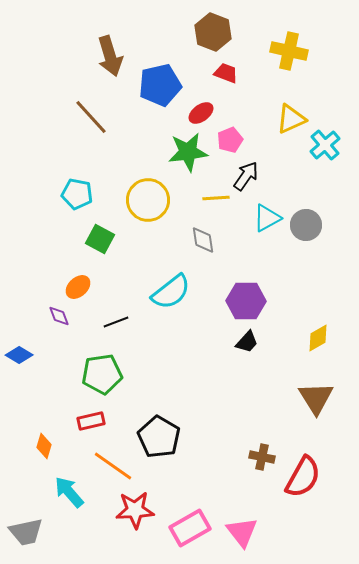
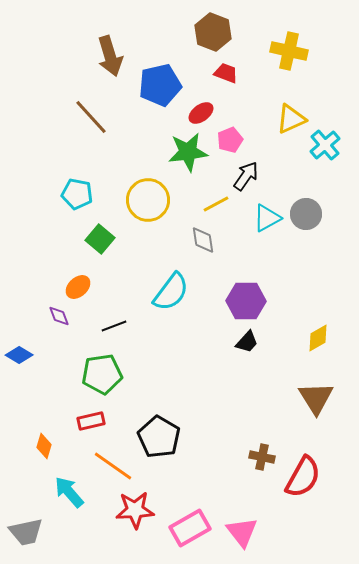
yellow line: moved 6 px down; rotated 24 degrees counterclockwise
gray circle: moved 11 px up
green square: rotated 12 degrees clockwise
cyan semicircle: rotated 15 degrees counterclockwise
black line: moved 2 px left, 4 px down
